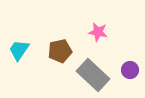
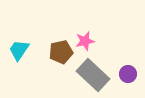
pink star: moved 13 px left, 9 px down; rotated 24 degrees counterclockwise
brown pentagon: moved 1 px right, 1 px down
purple circle: moved 2 px left, 4 px down
